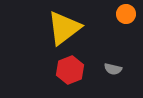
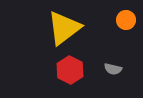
orange circle: moved 6 px down
red hexagon: rotated 12 degrees counterclockwise
